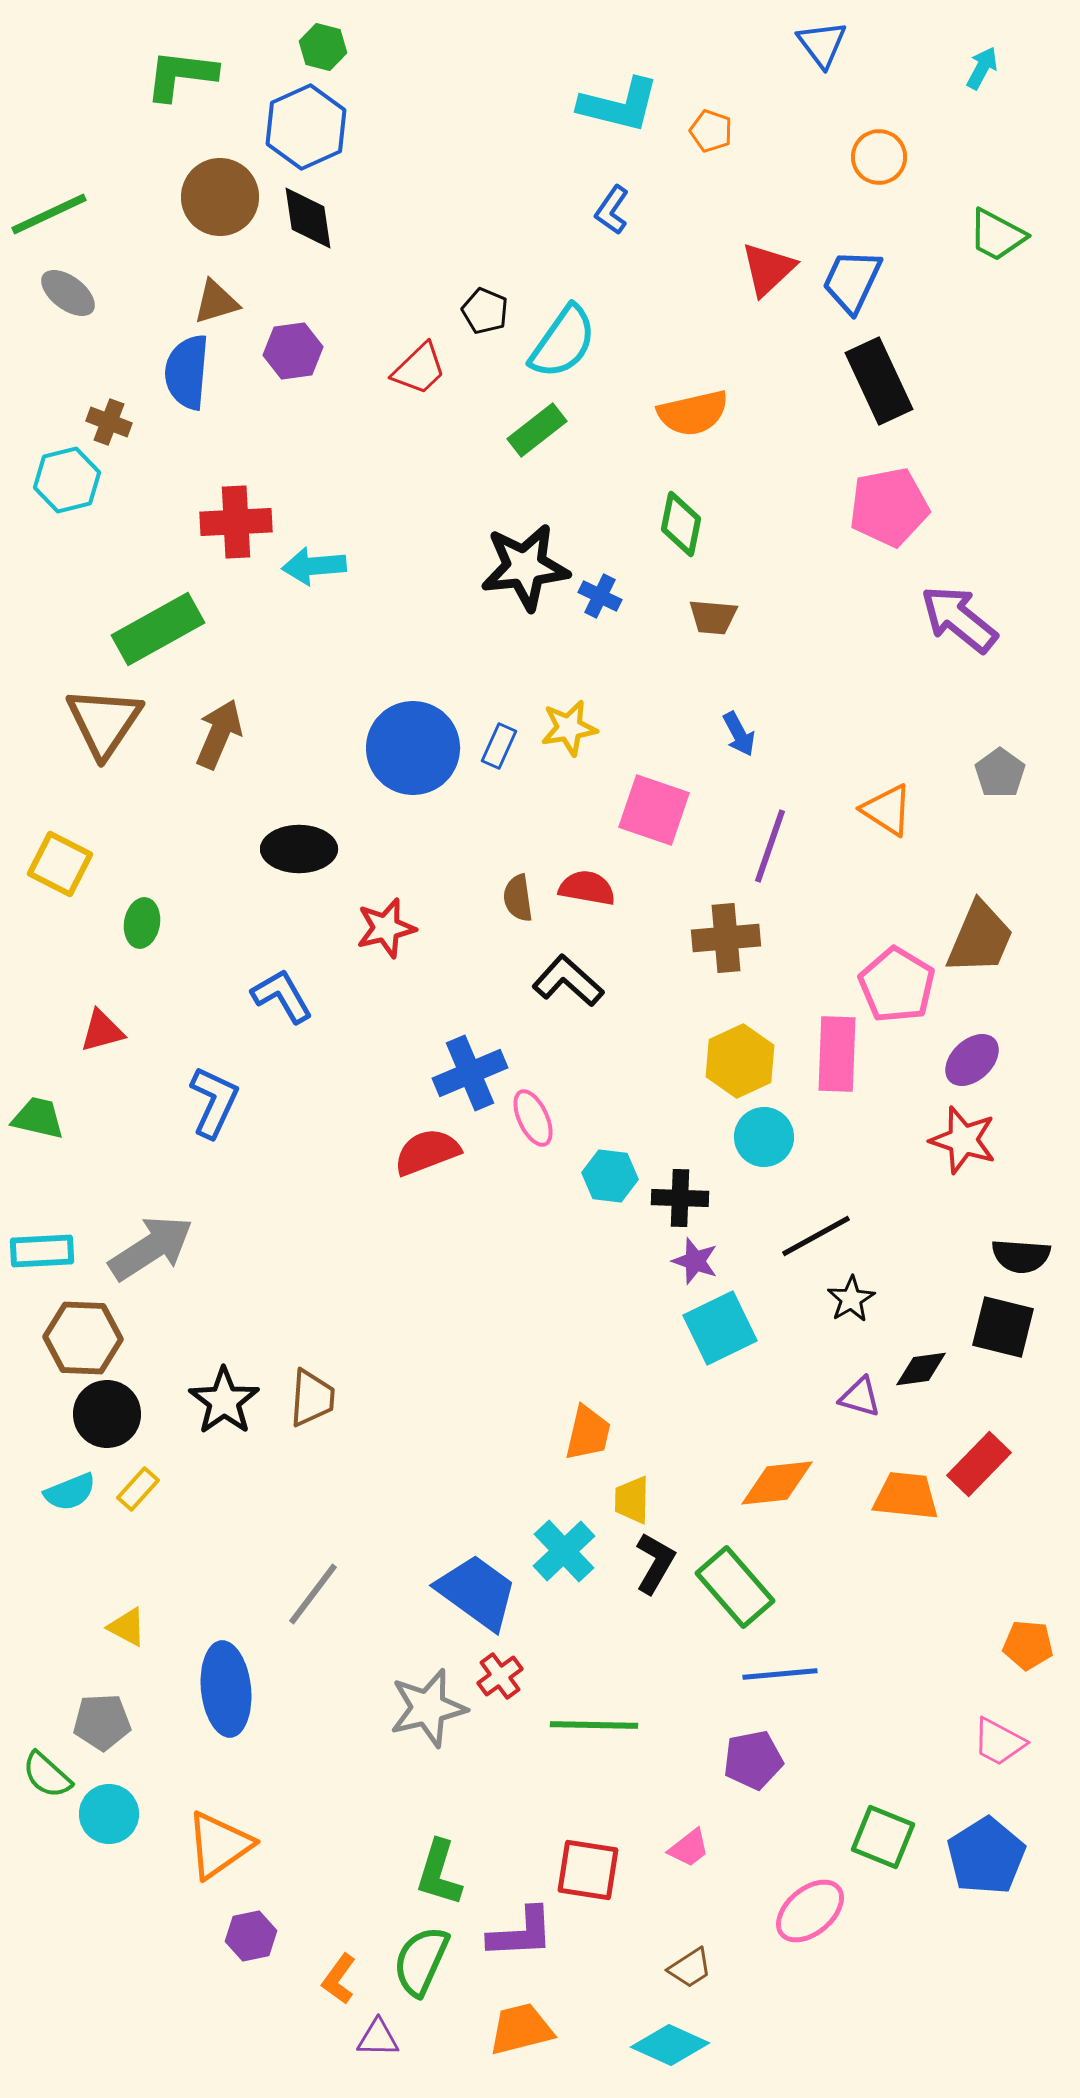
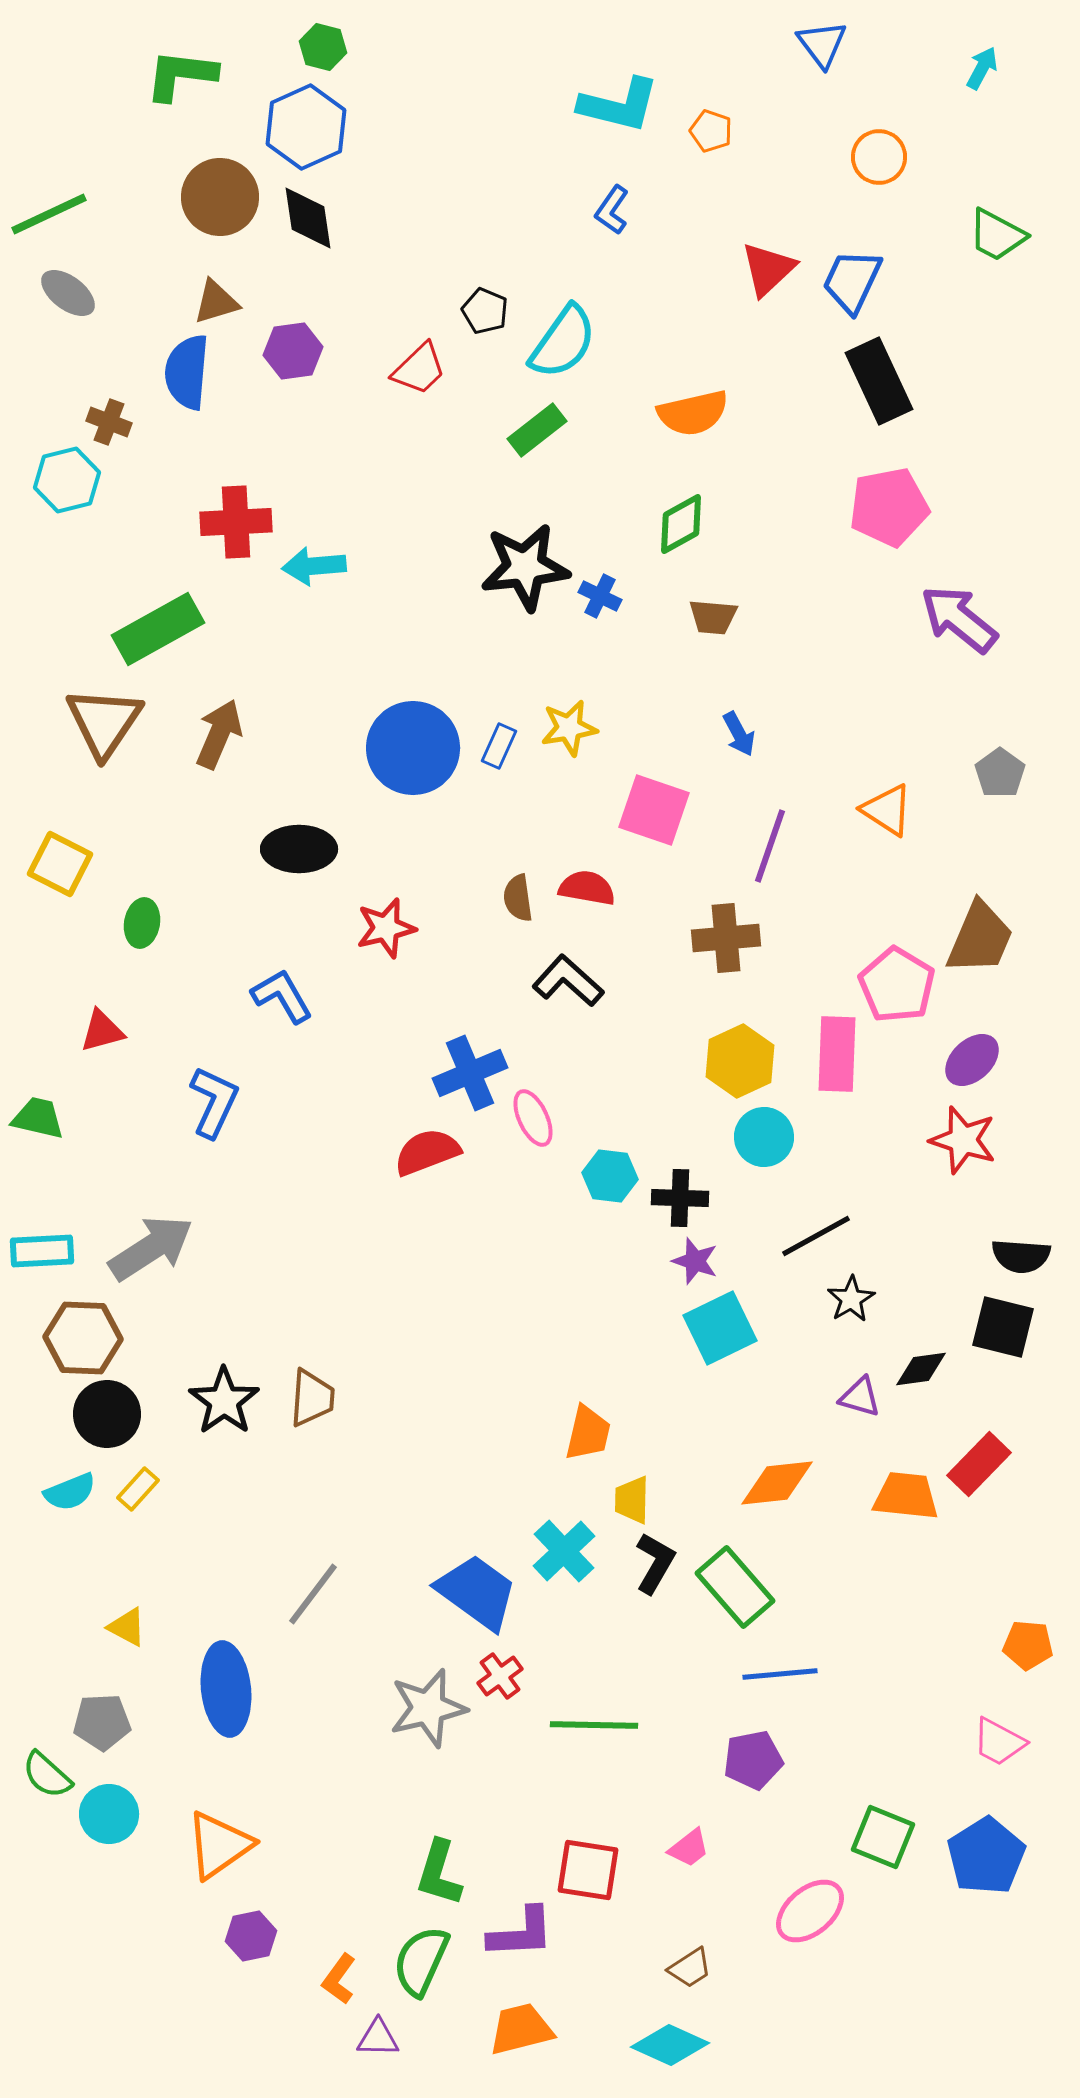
green diamond at (681, 524): rotated 50 degrees clockwise
